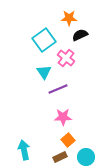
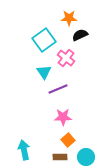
brown rectangle: rotated 24 degrees clockwise
